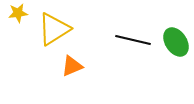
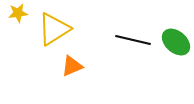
green ellipse: rotated 16 degrees counterclockwise
